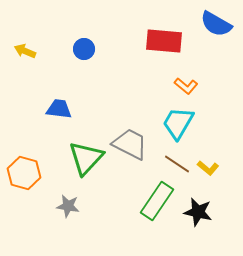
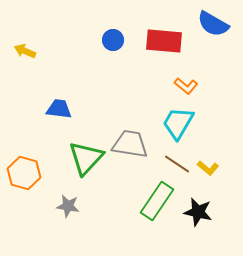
blue semicircle: moved 3 px left
blue circle: moved 29 px right, 9 px up
gray trapezoid: rotated 18 degrees counterclockwise
